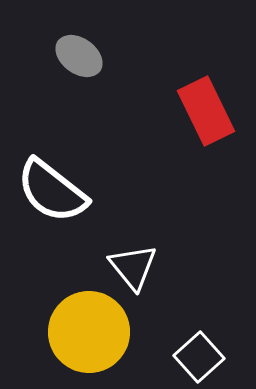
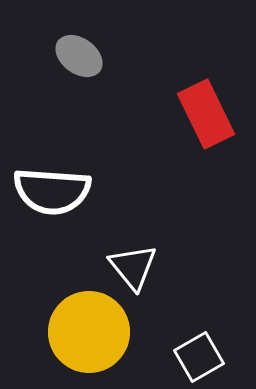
red rectangle: moved 3 px down
white semicircle: rotated 34 degrees counterclockwise
white square: rotated 12 degrees clockwise
